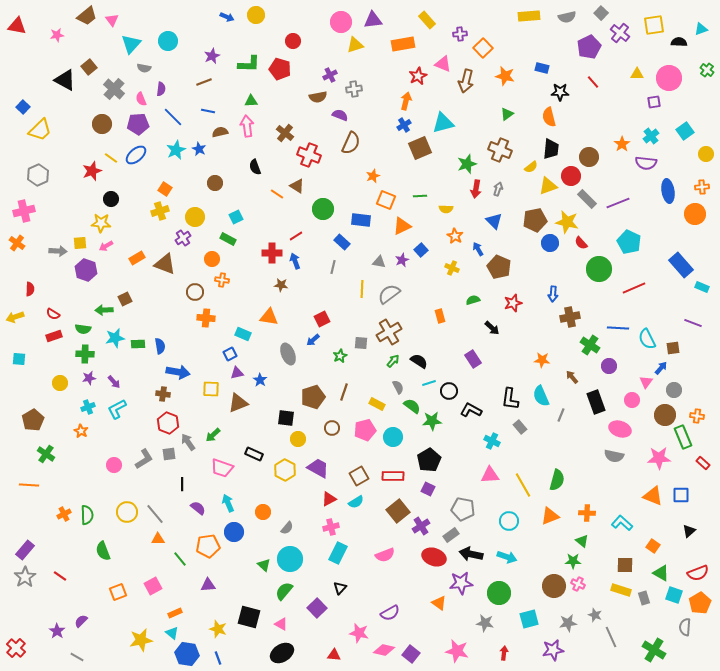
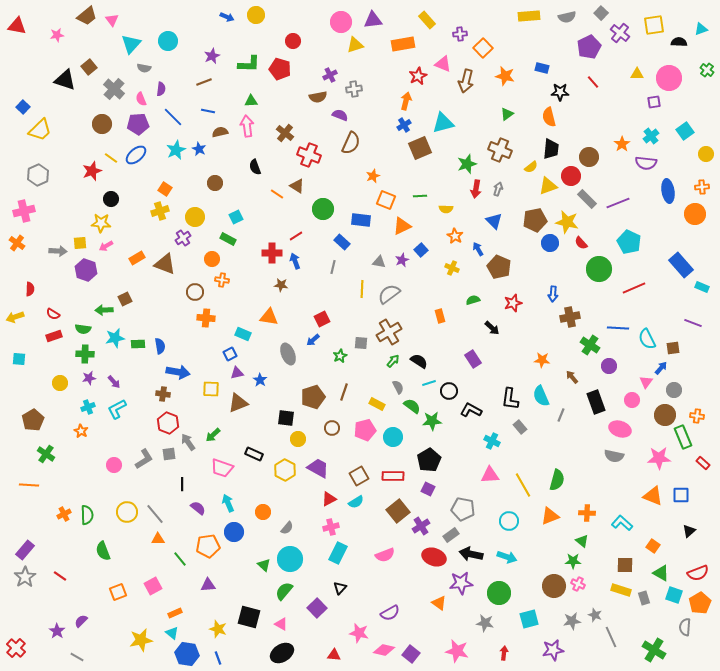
black triangle at (65, 80): rotated 10 degrees counterclockwise
gray star at (568, 623): moved 4 px right, 2 px up
